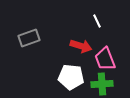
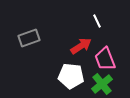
red arrow: rotated 50 degrees counterclockwise
white pentagon: moved 1 px up
green cross: rotated 35 degrees counterclockwise
